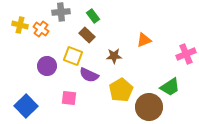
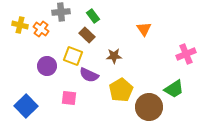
orange triangle: moved 11 px up; rotated 42 degrees counterclockwise
green trapezoid: moved 4 px right, 2 px down
